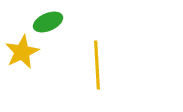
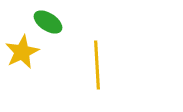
green ellipse: rotated 56 degrees clockwise
